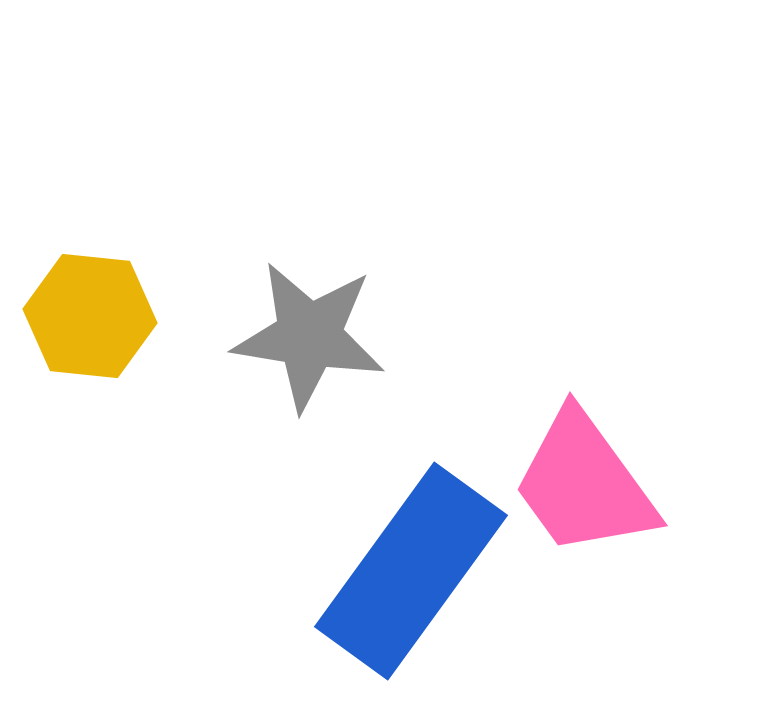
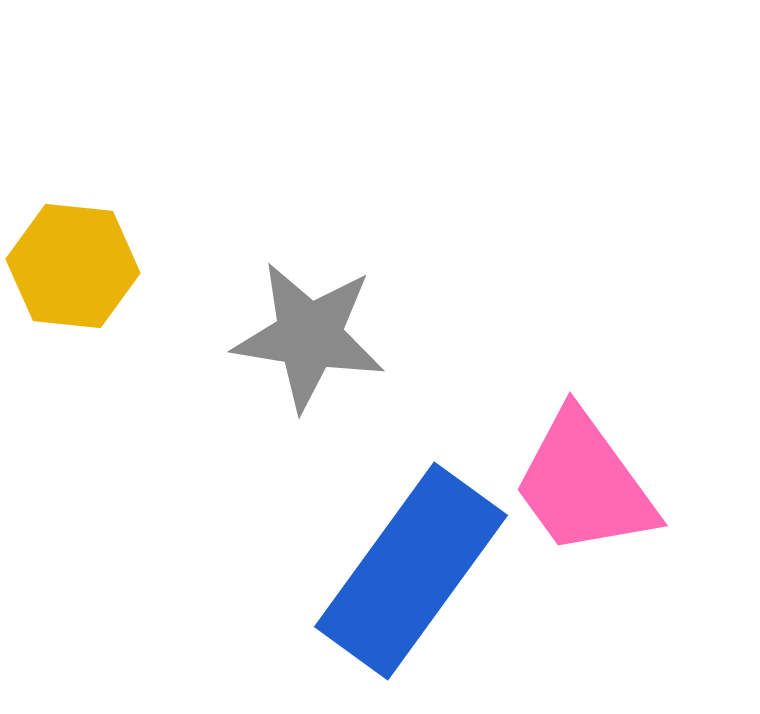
yellow hexagon: moved 17 px left, 50 px up
